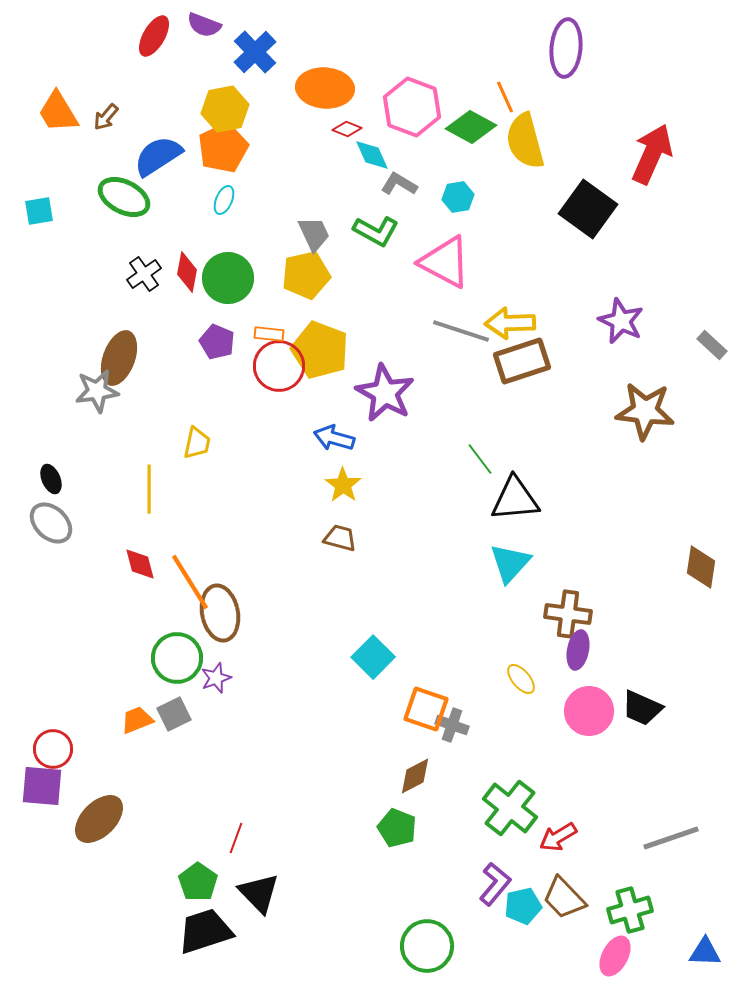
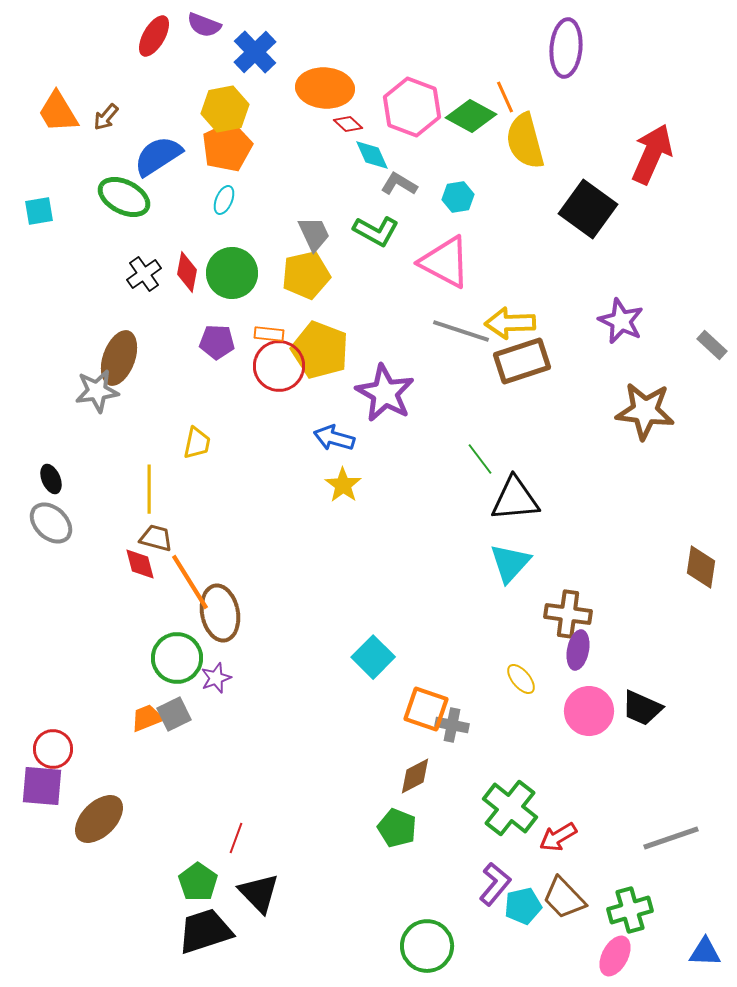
green diamond at (471, 127): moved 11 px up
red diamond at (347, 129): moved 1 px right, 5 px up; rotated 20 degrees clockwise
orange pentagon at (223, 148): moved 4 px right, 1 px up
green circle at (228, 278): moved 4 px right, 5 px up
purple pentagon at (217, 342): rotated 20 degrees counterclockwise
brown trapezoid at (340, 538): moved 184 px left
orange trapezoid at (137, 720): moved 10 px right, 2 px up
gray cross at (452, 725): rotated 8 degrees counterclockwise
